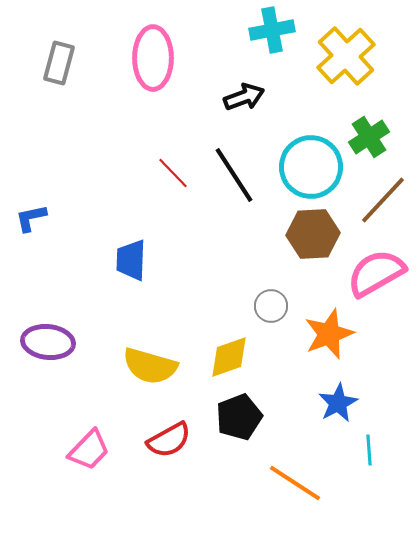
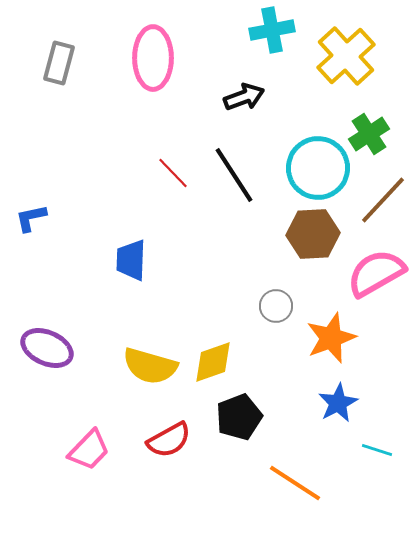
green cross: moved 3 px up
cyan circle: moved 7 px right, 1 px down
gray circle: moved 5 px right
orange star: moved 2 px right, 4 px down
purple ellipse: moved 1 px left, 6 px down; rotated 18 degrees clockwise
yellow diamond: moved 16 px left, 5 px down
cyan line: moved 8 px right; rotated 68 degrees counterclockwise
